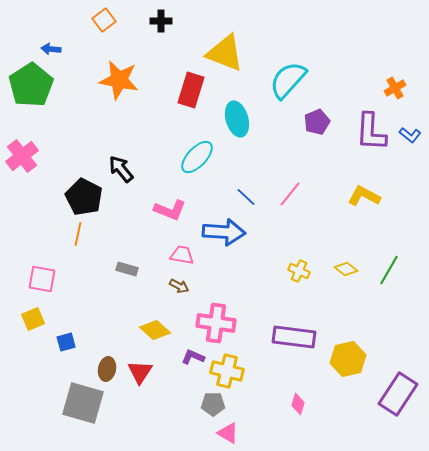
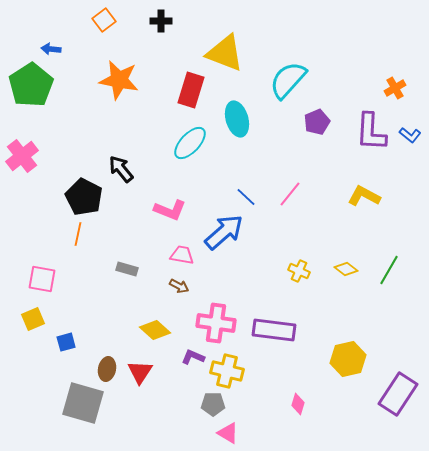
cyan ellipse at (197, 157): moved 7 px left, 14 px up
blue arrow at (224, 232): rotated 45 degrees counterclockwise
purple rectangle at (294, 337): moved 20 px left, 7 px up
